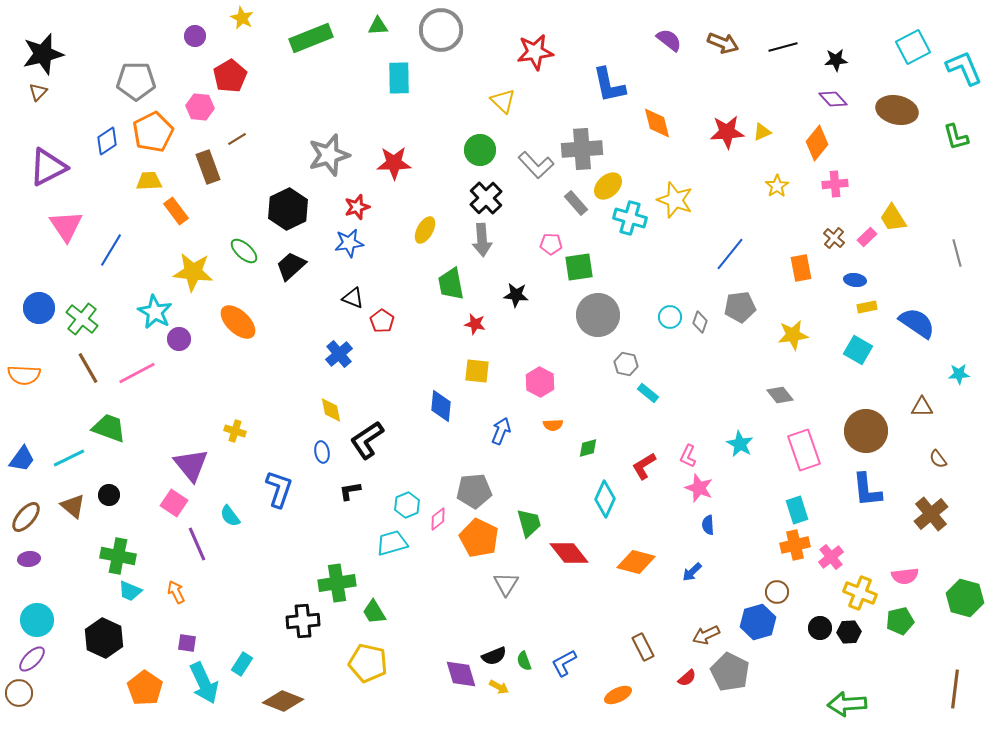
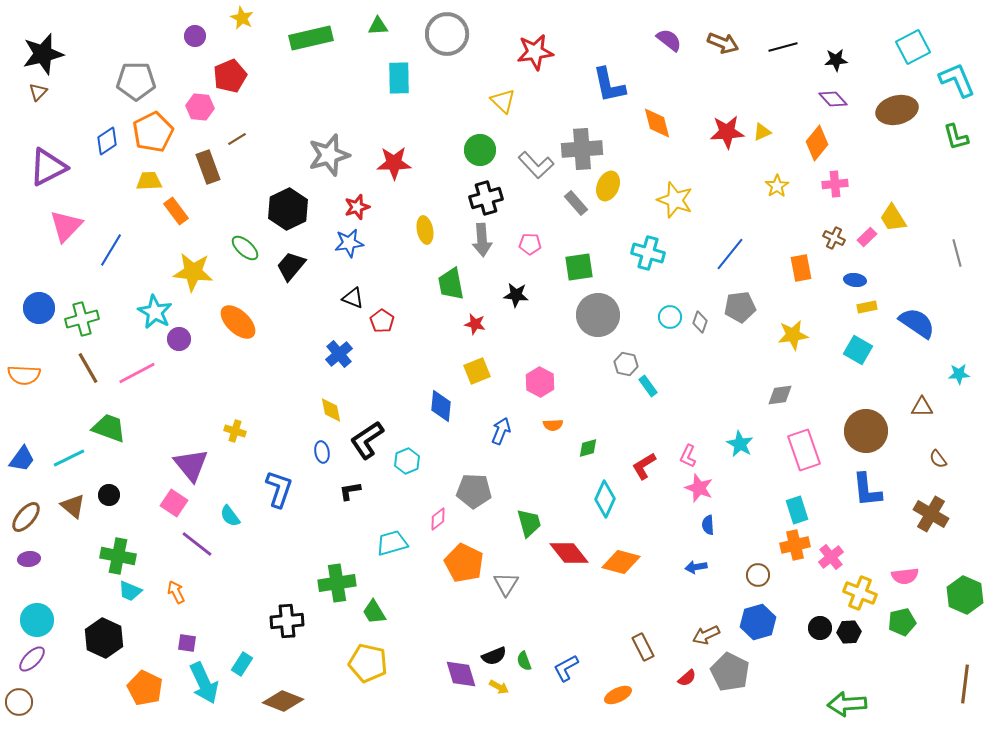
gray circle at (441, 30): moved 6 px right, 4 px down
green rectangle at (311, 38): rotated 9 degrees clockwise
cyan L-shape at (964, 68): moved 7 px left, 12 px down
red pentagon at (230, 76): rotated 8 degrees clockwise
brown ellipse at (897, 110): rotated 27 degrees counterclockwise
yellow ellipse at (608, 186): rotated 24 degrees counterclockwise
black cross at (486, 198): rotated 28 degrees clockwise
cyan cross at (630, 218): moved 18 px right, 35 px down
pink triangle at (66, 226): rotated 18 degrees clockwise
yellow ellipse at (425, 230): rotated 40 degrees counterclockwise
brown cross at (834, 238): rotated 15 degrees counterclockwise
pink pentagon at (551, 244): moved 21 px left
green ellipse at (244, 251): moved 1 px right, 3 px up
black trapezoid at (291, 266): rotated 8 degrees counterclockwise
green cross at (82, 319): rotated 36 degrees clockwise
yellow square at (477, 371): rotated 28 degrees counterclockwise
cyan rectangle at (648, 393): moved 7 px up; rotated 15 degrees clockwise
gray diamond at (780, 395): rotated 60 degrees counterclockwise
gray pentagon at (474, 491): rotated 8 degrees clockwise
cyan hexagon at (407, 505): moved 44 px up
brown cross at (931, 514): rotated 20 degrees counterclockwise
orange pentagon at (479, 538): moved 15 px left, 25 px down
purple line at (197, 544): rotated 28 degrees counterclockwise
orange diamond at (636, 562): moved 15 px left
blue arrow at (692, 572): moved 4 px right, 5 px up; rotated 35 degrees clockwise
brown circle at (777, 592): moved 19 px left, 17 px up
green hexagon at (965, 598): moved 3 px up; rotated 9 degrees clockwise
black cross at (303, 621): moved 16 px left
green pentagon at (900, 621): moved 2 px right, 1 px down
blue L-shape at (564, 663): moved 2 px right, 5 px down
orange pentagon at (145, 688): rotated 8 degrees counterclockwise
brown line at (955, 689): moved 10 px right, 5 px up
brown circle at (19, 693): moved 9 px down
